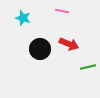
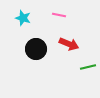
pink line: moved 3 px left, 4 px down
black circle: moved 4 px left
